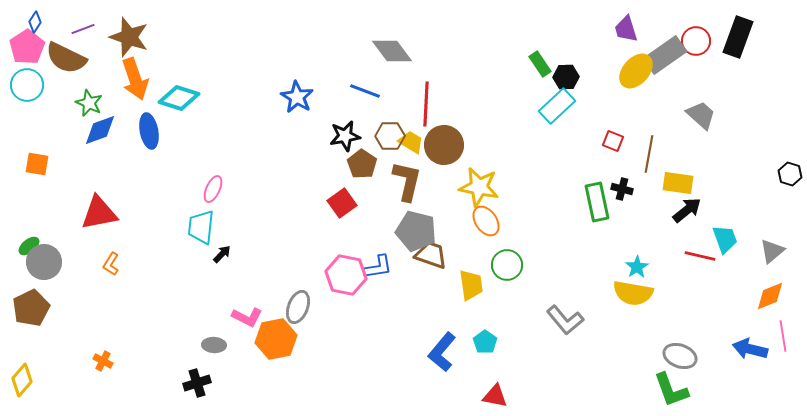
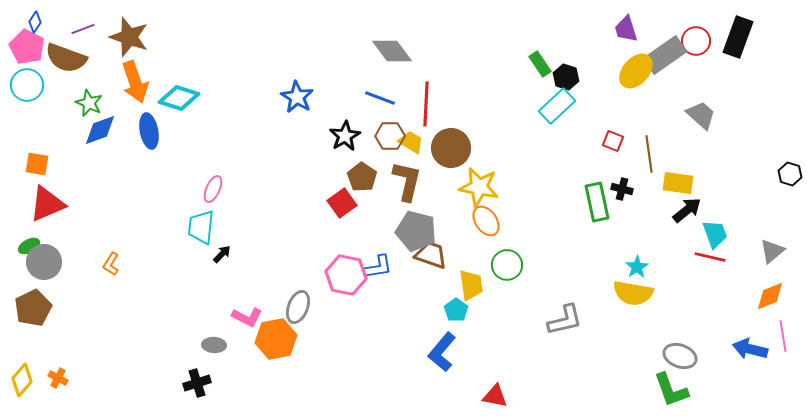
pink pentagon at (27, 47): rotated 12 degrees counterclockwise
brown semicircle at (66, 58): rotated 6 degrees counterclockwise
black hexagon at (566, 77): rotated 20 degrees clockwise
orange arrow at (135, 79): moved 3 px down
blue line at (365, 91): moved 15 px right, 7 px down
black star at (345, 136): rotated 20 degrees counterclockwise
brown circle at (444, 145): moved 7 px right, 3 px down
brown line at (649, 154): rotated 18 degrees counterclockwise
brown pentagon at (362, 164): moved 13 px down
red triangle at (99, 213): moved 52 px left, 9 px up; rotated 12 degrees counterclockwise
cyan trapezoid at (725, 239): moved 10 px left, 5 px up
green ellipse at (29, 246): rotated 10 degrees clockwise
red line at (700, 256): moved 10 px right, 1 px down
brown pentagon at (31, 308): moved 2 px right
gray L-shape at (565, 320): rotated 63 degrees counterclockwise
cyan pentagon at (485, 342): moved 29 px left, 32 px up
orange cross at (103, 361): moved 45 px left, 17 px down
